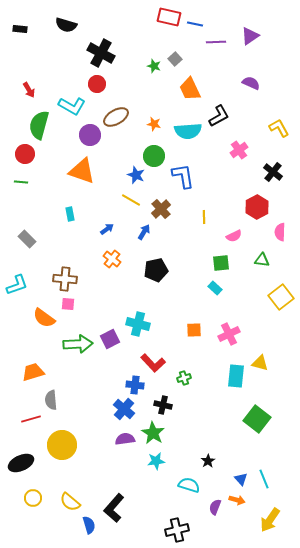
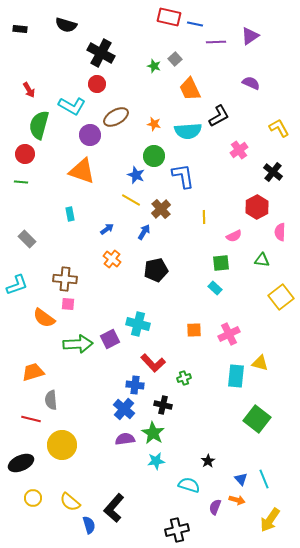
red line at (31, 419): rotated 30 degrees clockwise
